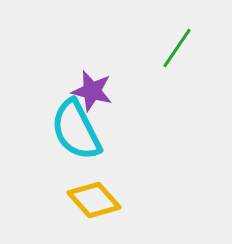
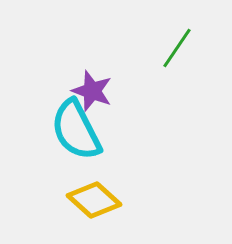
purple star: rotated 6 degrees clockwise
yellow diamond: rotated 6 degrees counterclockwise
